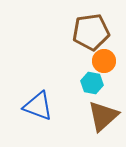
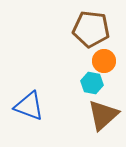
brown pentagon: moved 3 px up; rotated 15 degrees clockwise
blue triangle: moved 9 px left
brown triangle: moved 1 px up
